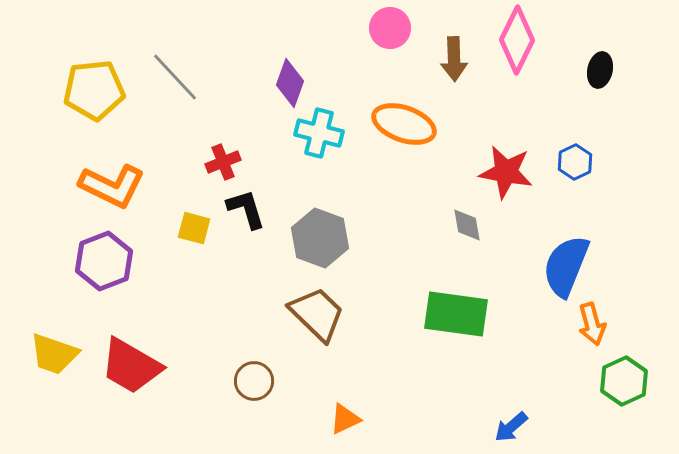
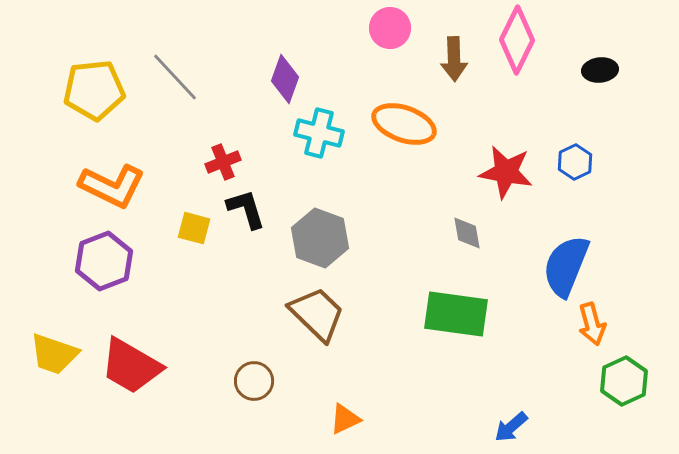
black ellipse: rotated 72 degrees clockwise
purple diamond: moved 5 px left, 4 px up
gray diamond: moved 8 px down
